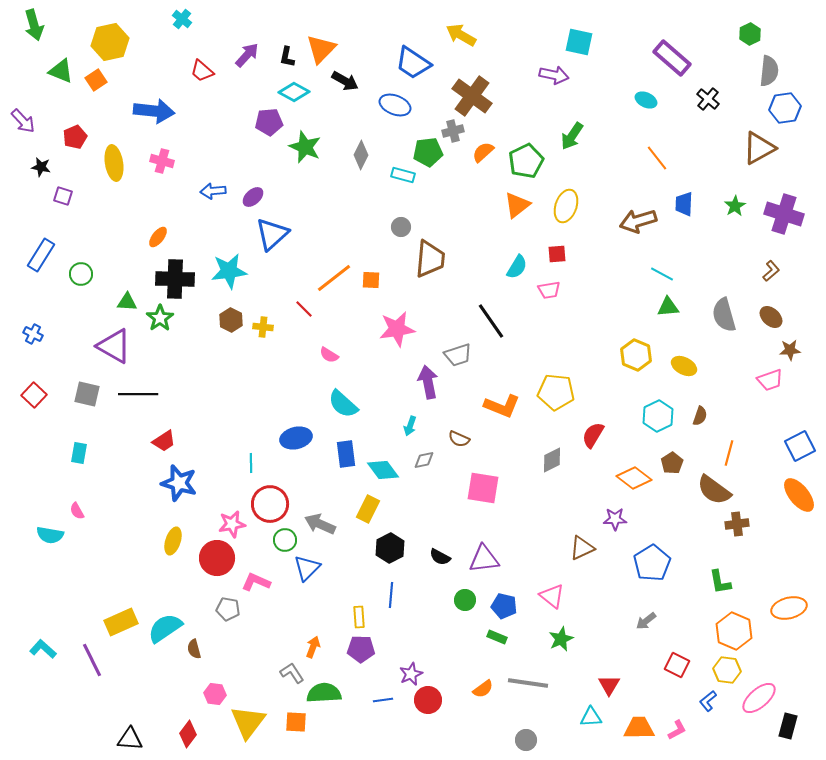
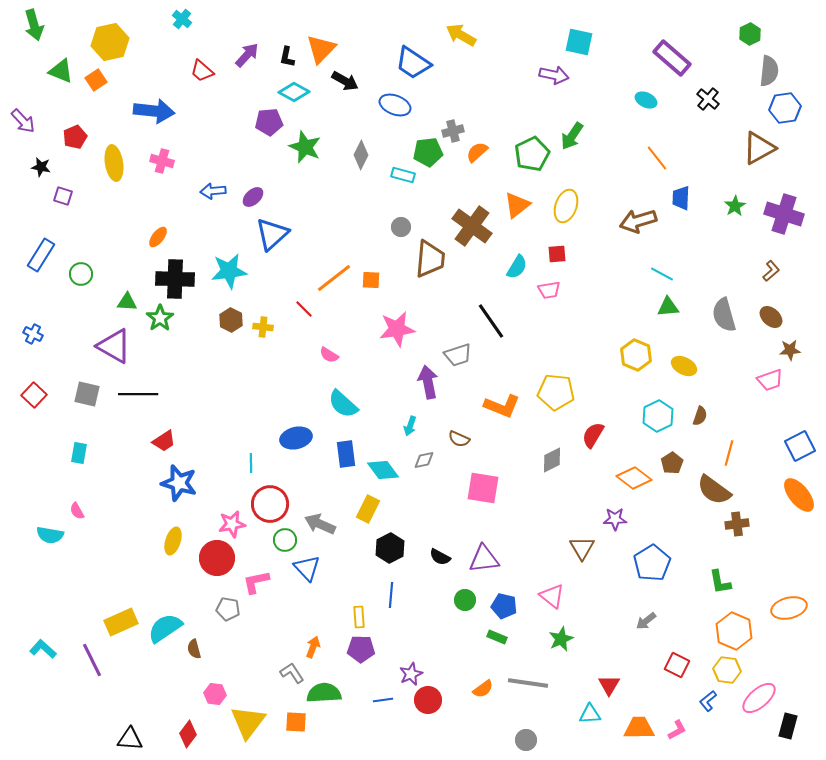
brown cross at (472, 96): moved 130 px down
orange semicircle at (483, 152): moved 6 px left
green pentagon at (526, 161): moved 6 px right, 7 px up
blue trapezoid at (684, 204): moved 3 px left, 6 px up
brown triangle at (582, 548): rotated 36 degrees counterclockwise
blue triangle at (307, 568): rotated 28 degrees counterclockwise
pink L-shape at (256, 582): rotated 36 degrees counterclockwise
cyan triangle at (591, 717): moved 1 px left, 3 px up
